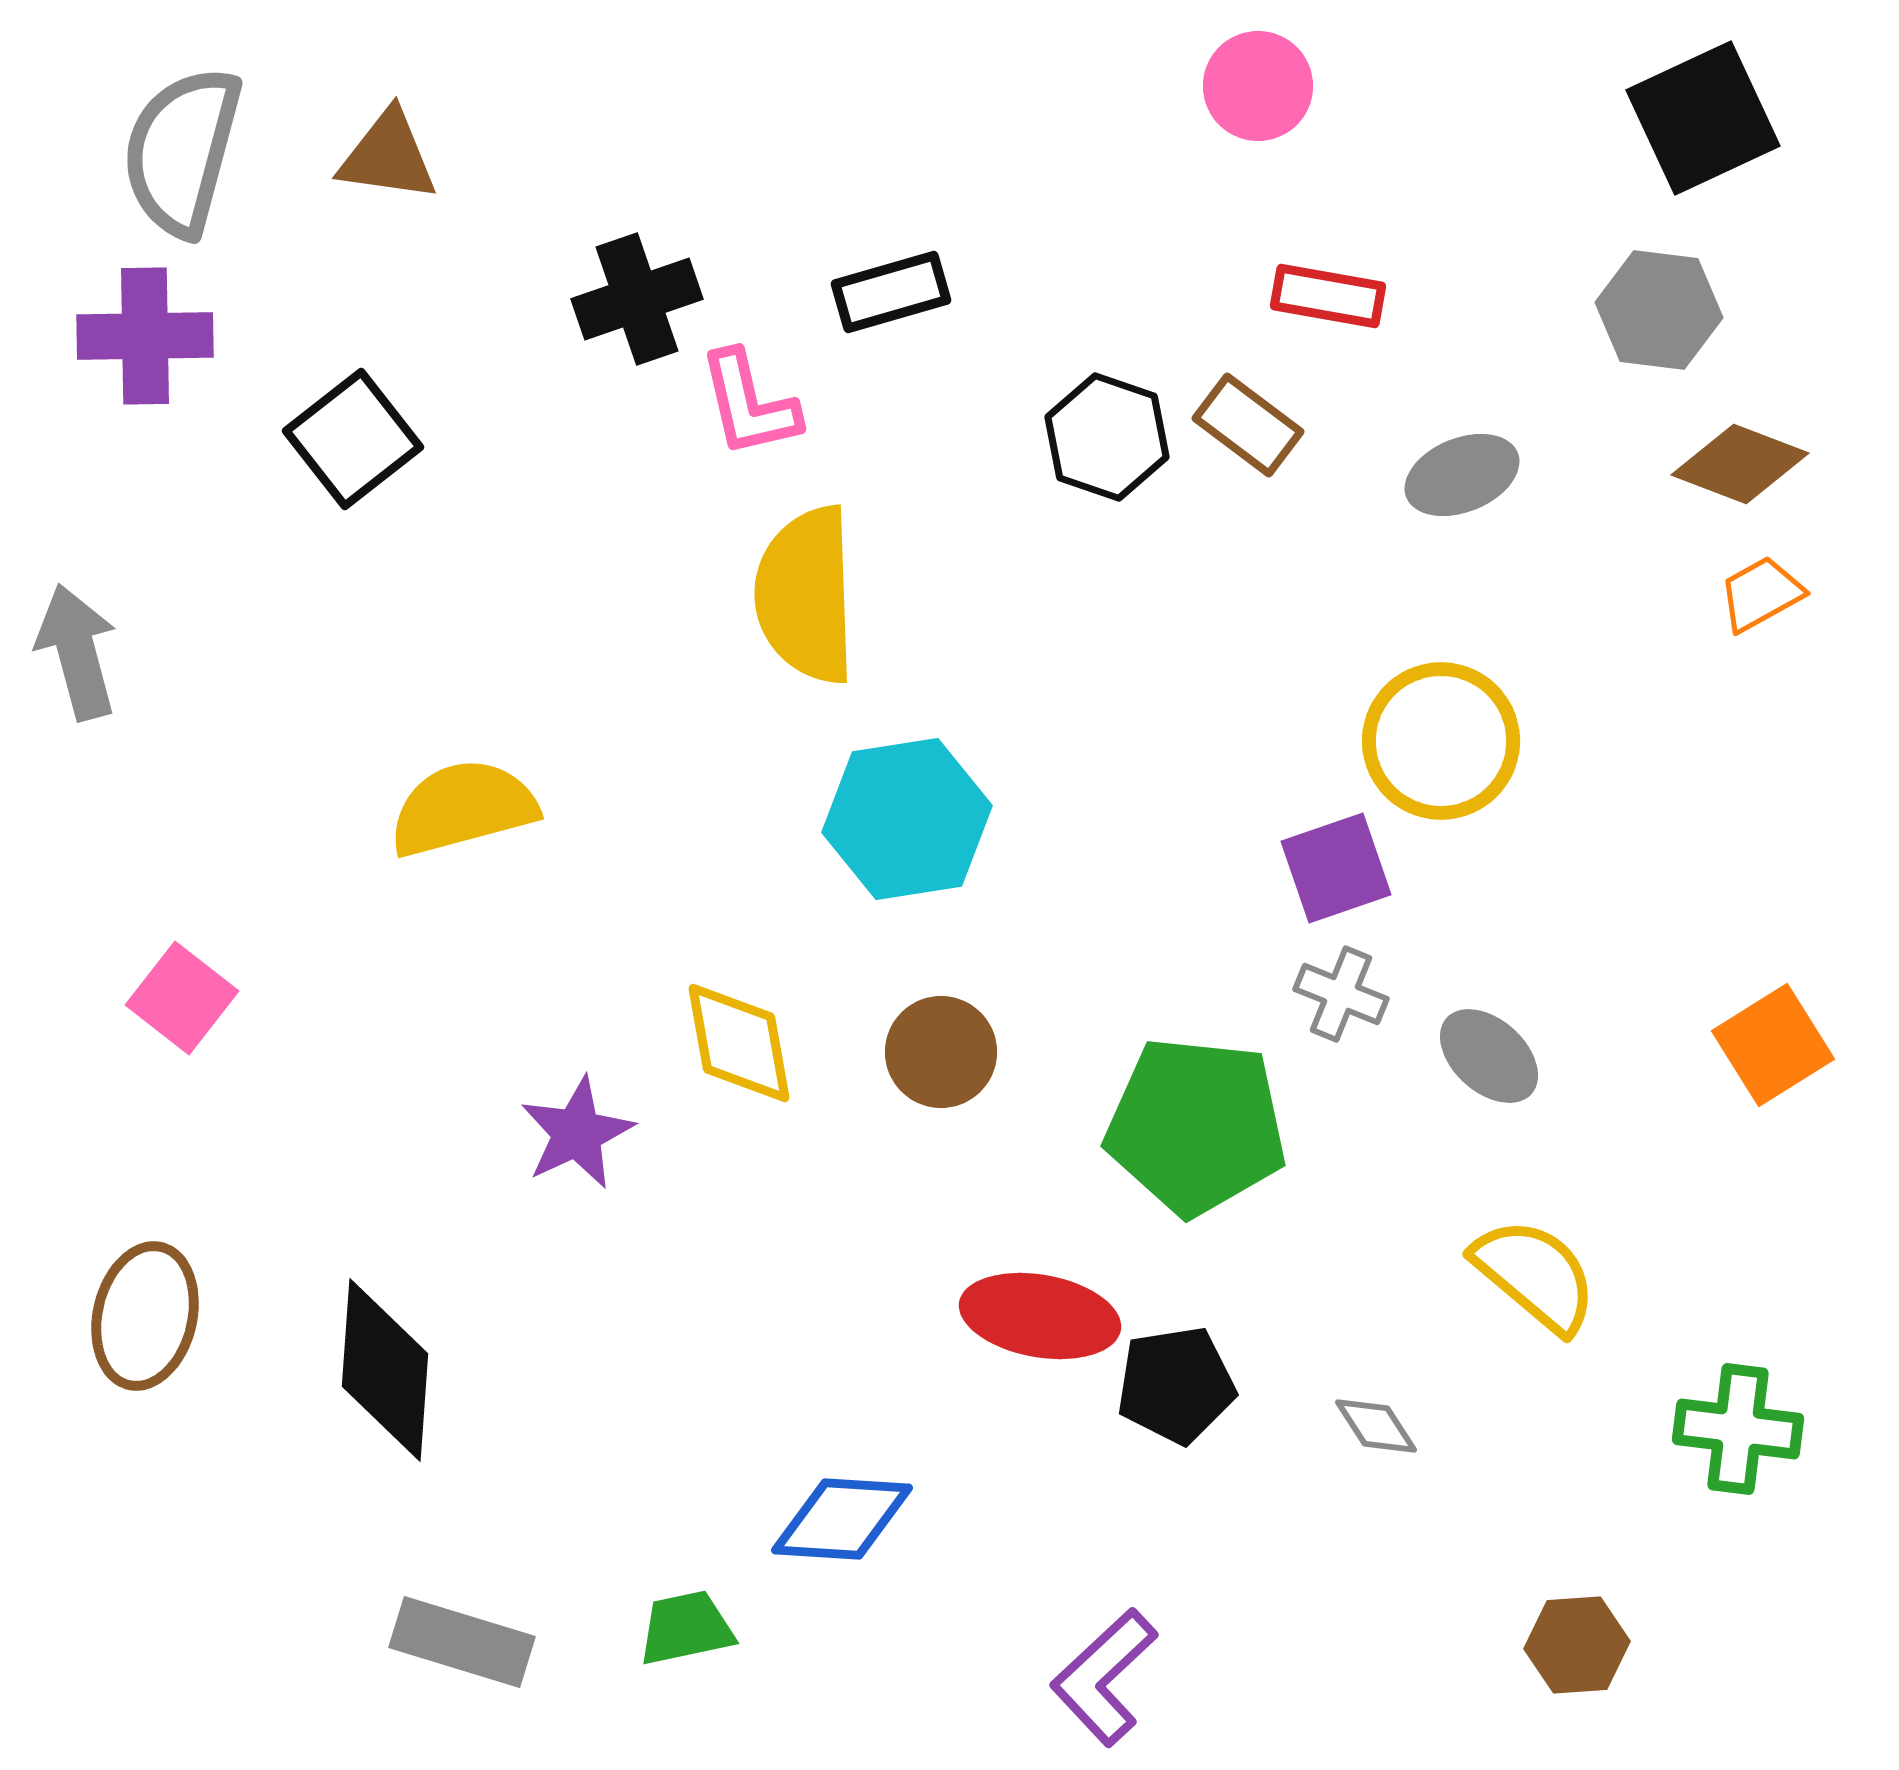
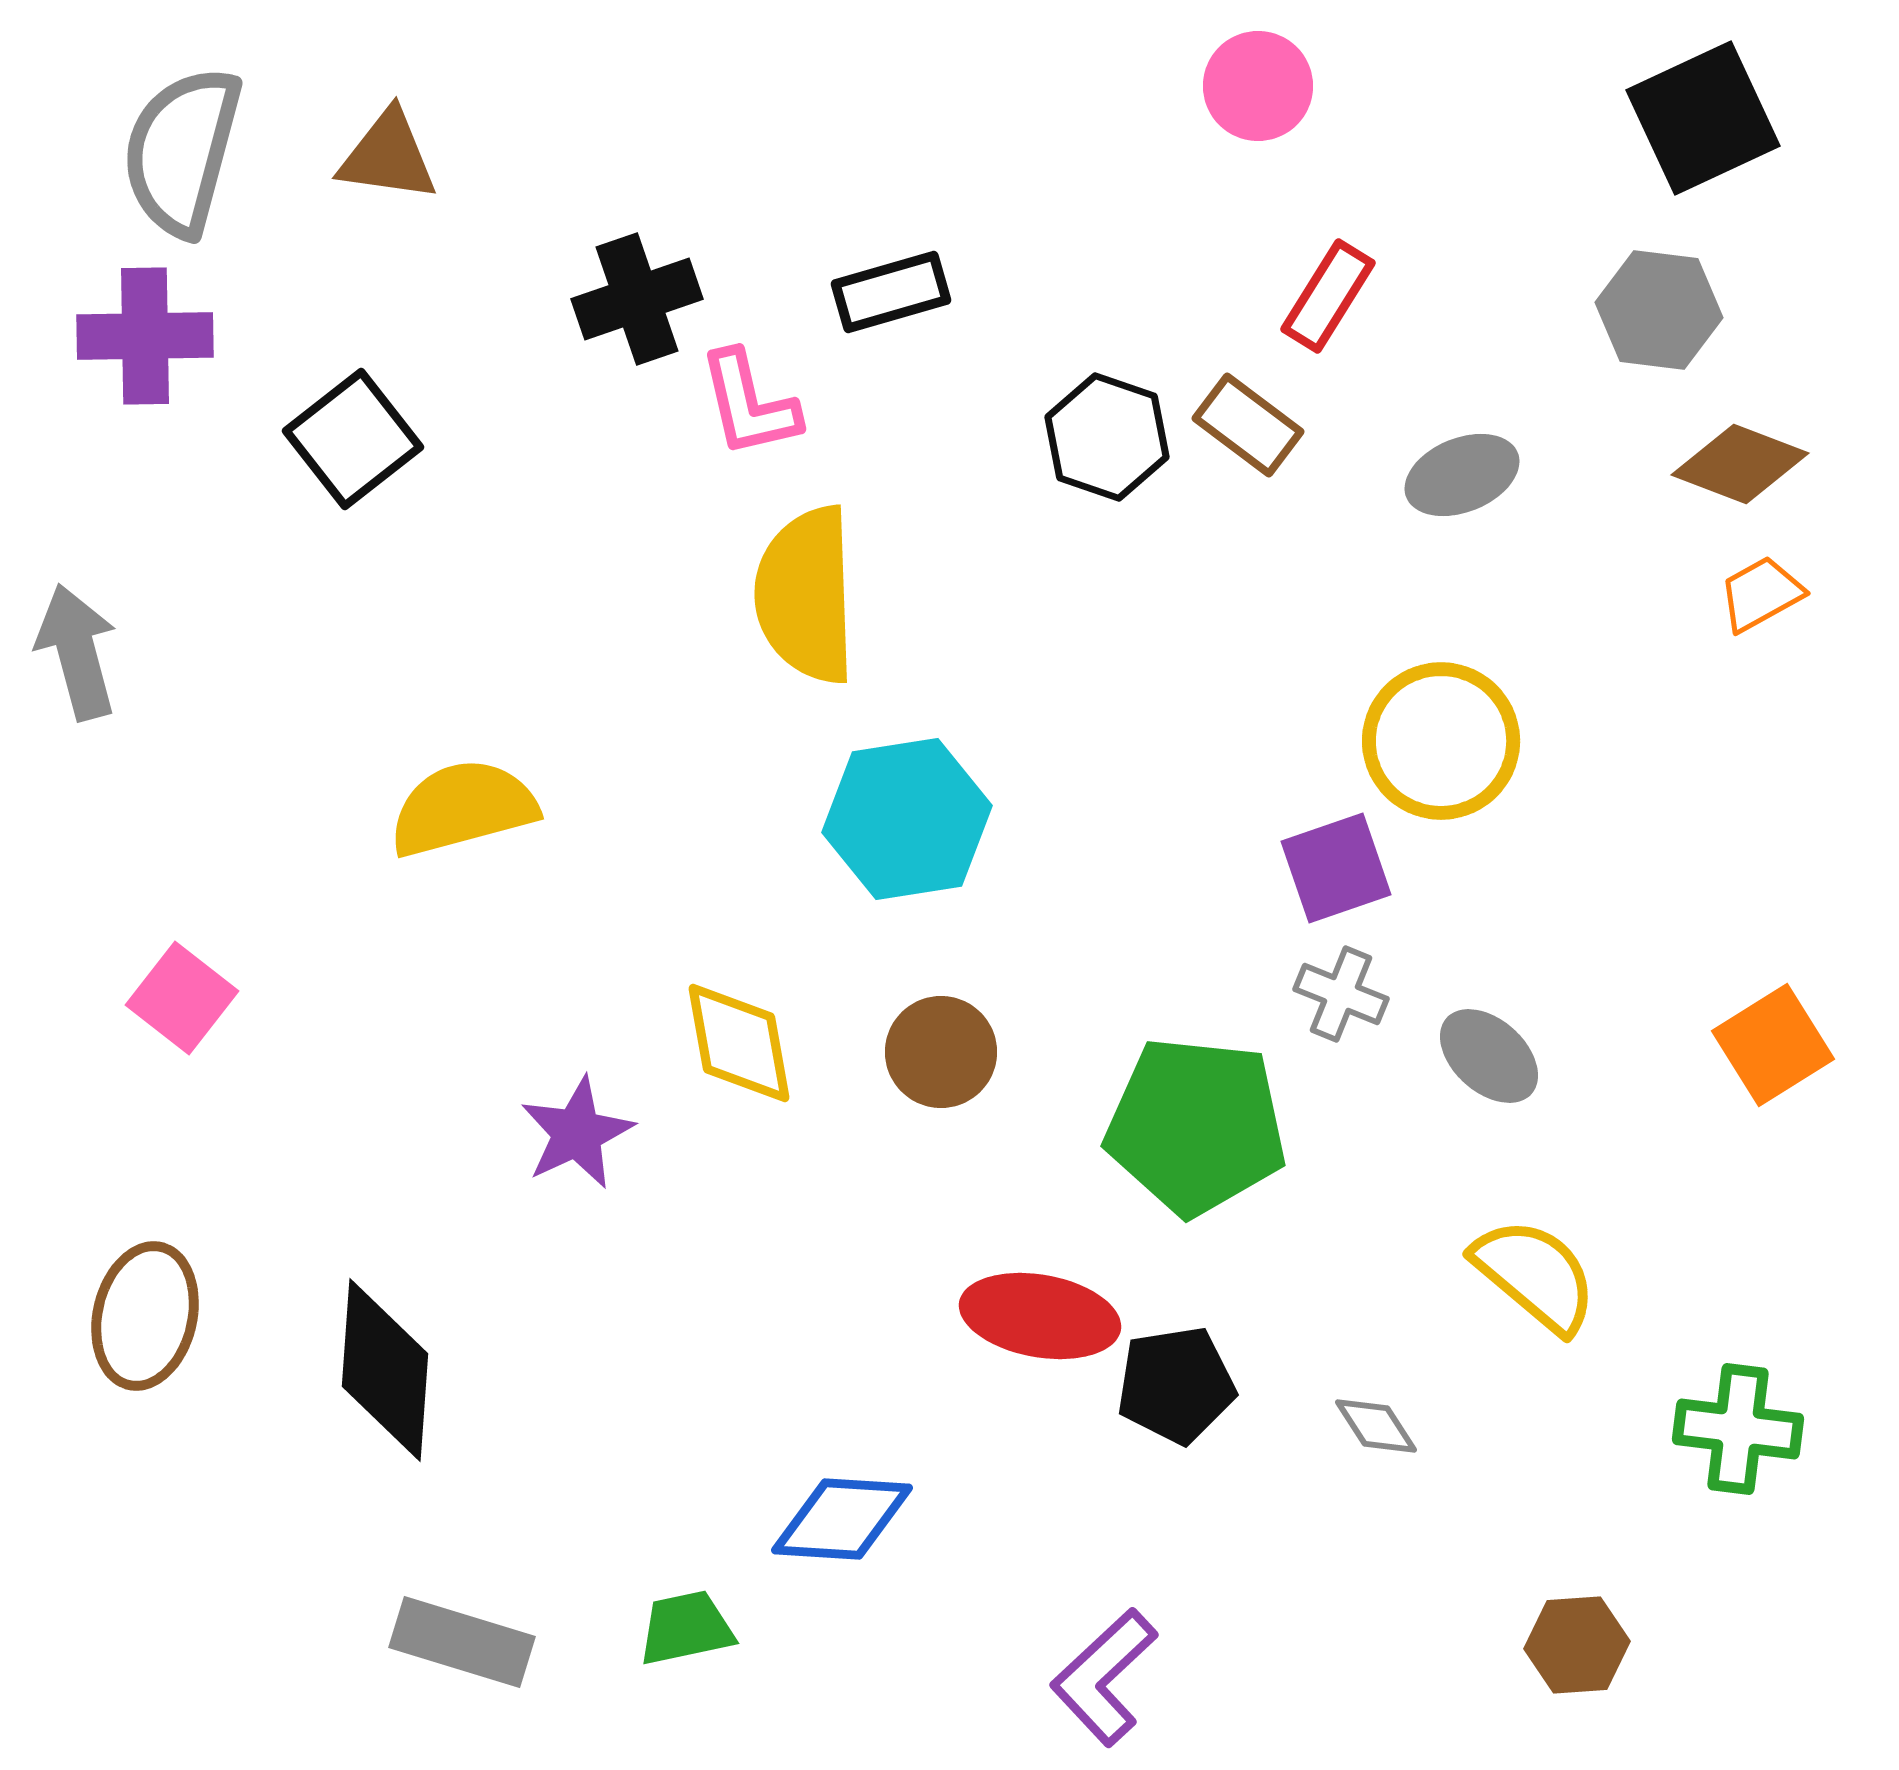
red rectangle at (1328, 296): rotated 68 degrees counterclockwise
